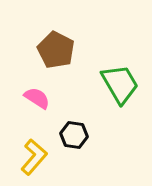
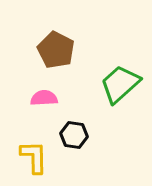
green trapezoid: rotated 102 degrees counterclockwise
pink semicircle: moved 7 px right; rotated 36 degrees counterclockwise
yellow L-shape: rotated 42 degrees counterclockwise
